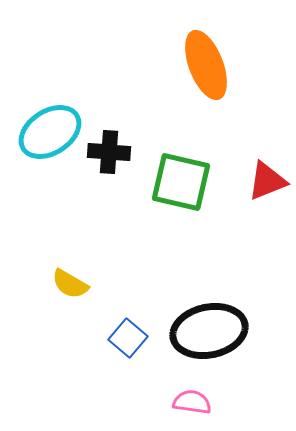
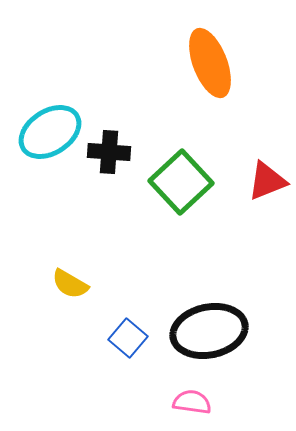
orange ellipse: moved 4 px right, 2 px up
green square: rotated 34 degrees clockwise
